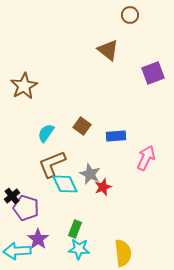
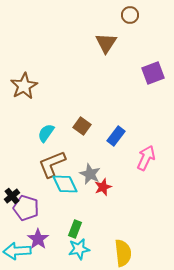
brown triangle: moved 2 px left, 7 px up; rotated 25 degrees clockwise
blue rectangle: rotated 48 degrees counterclockwise
cyan star: rotated 15 degrees counterclockwise
